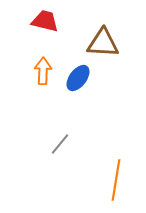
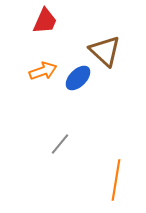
red trapezoid: rotated 100 degrees clockwise
brown triangle: moved 2 px right, 8 px down; rotated 40 degrees clockwise
orange arrow: rotated 68 degrees clockwise
blue ellipse: rotated 8 degrees clockwise
